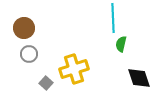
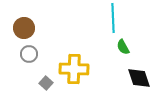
green semicircle: moved 2 px right, 3 px down; rotated 42 degrees counterclockwise
yellow cross: rotated 20 degrees clockwise
